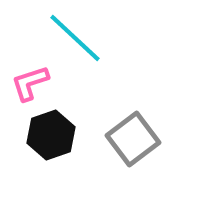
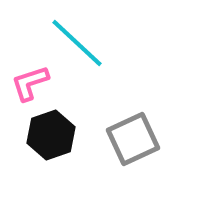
cyan line: moved 2 px right, 5 px down
gray square: rotated 12 degrees clockwise
